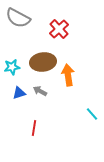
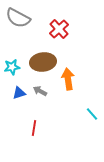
orange arrow: moved 4 px down
